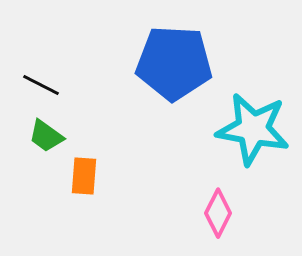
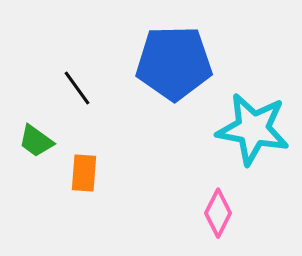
blue pentagon: rotated 4 degrees counterclockwise
black line: moved 36 px right, 3 px down; rotated 27 degrees clockwise
green trapezoid: moved 10 px left, 5 px down
orange rectangle: moved 3 px up
